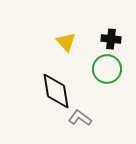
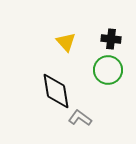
green circle: moved 1 px right, 1 px down
